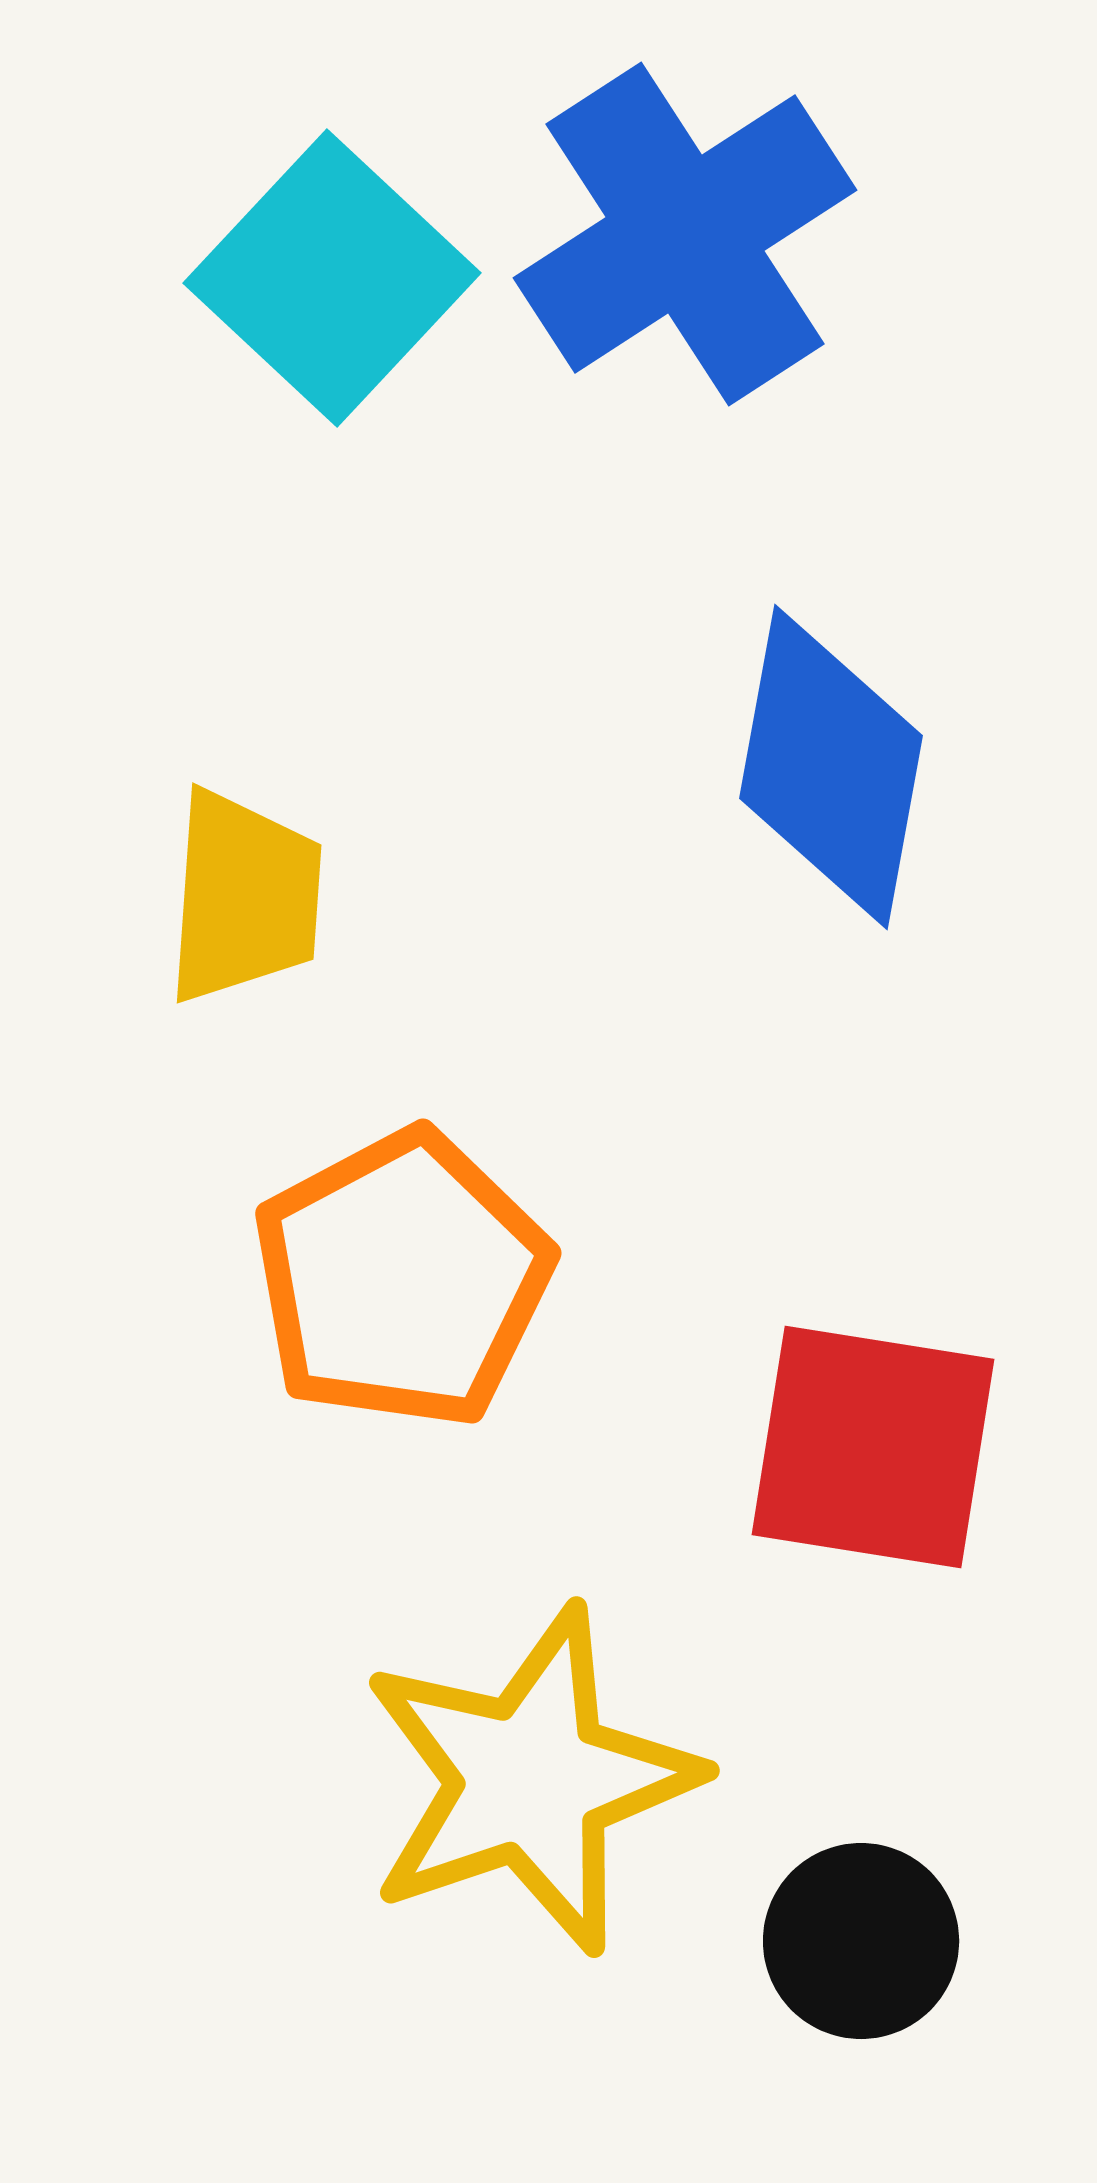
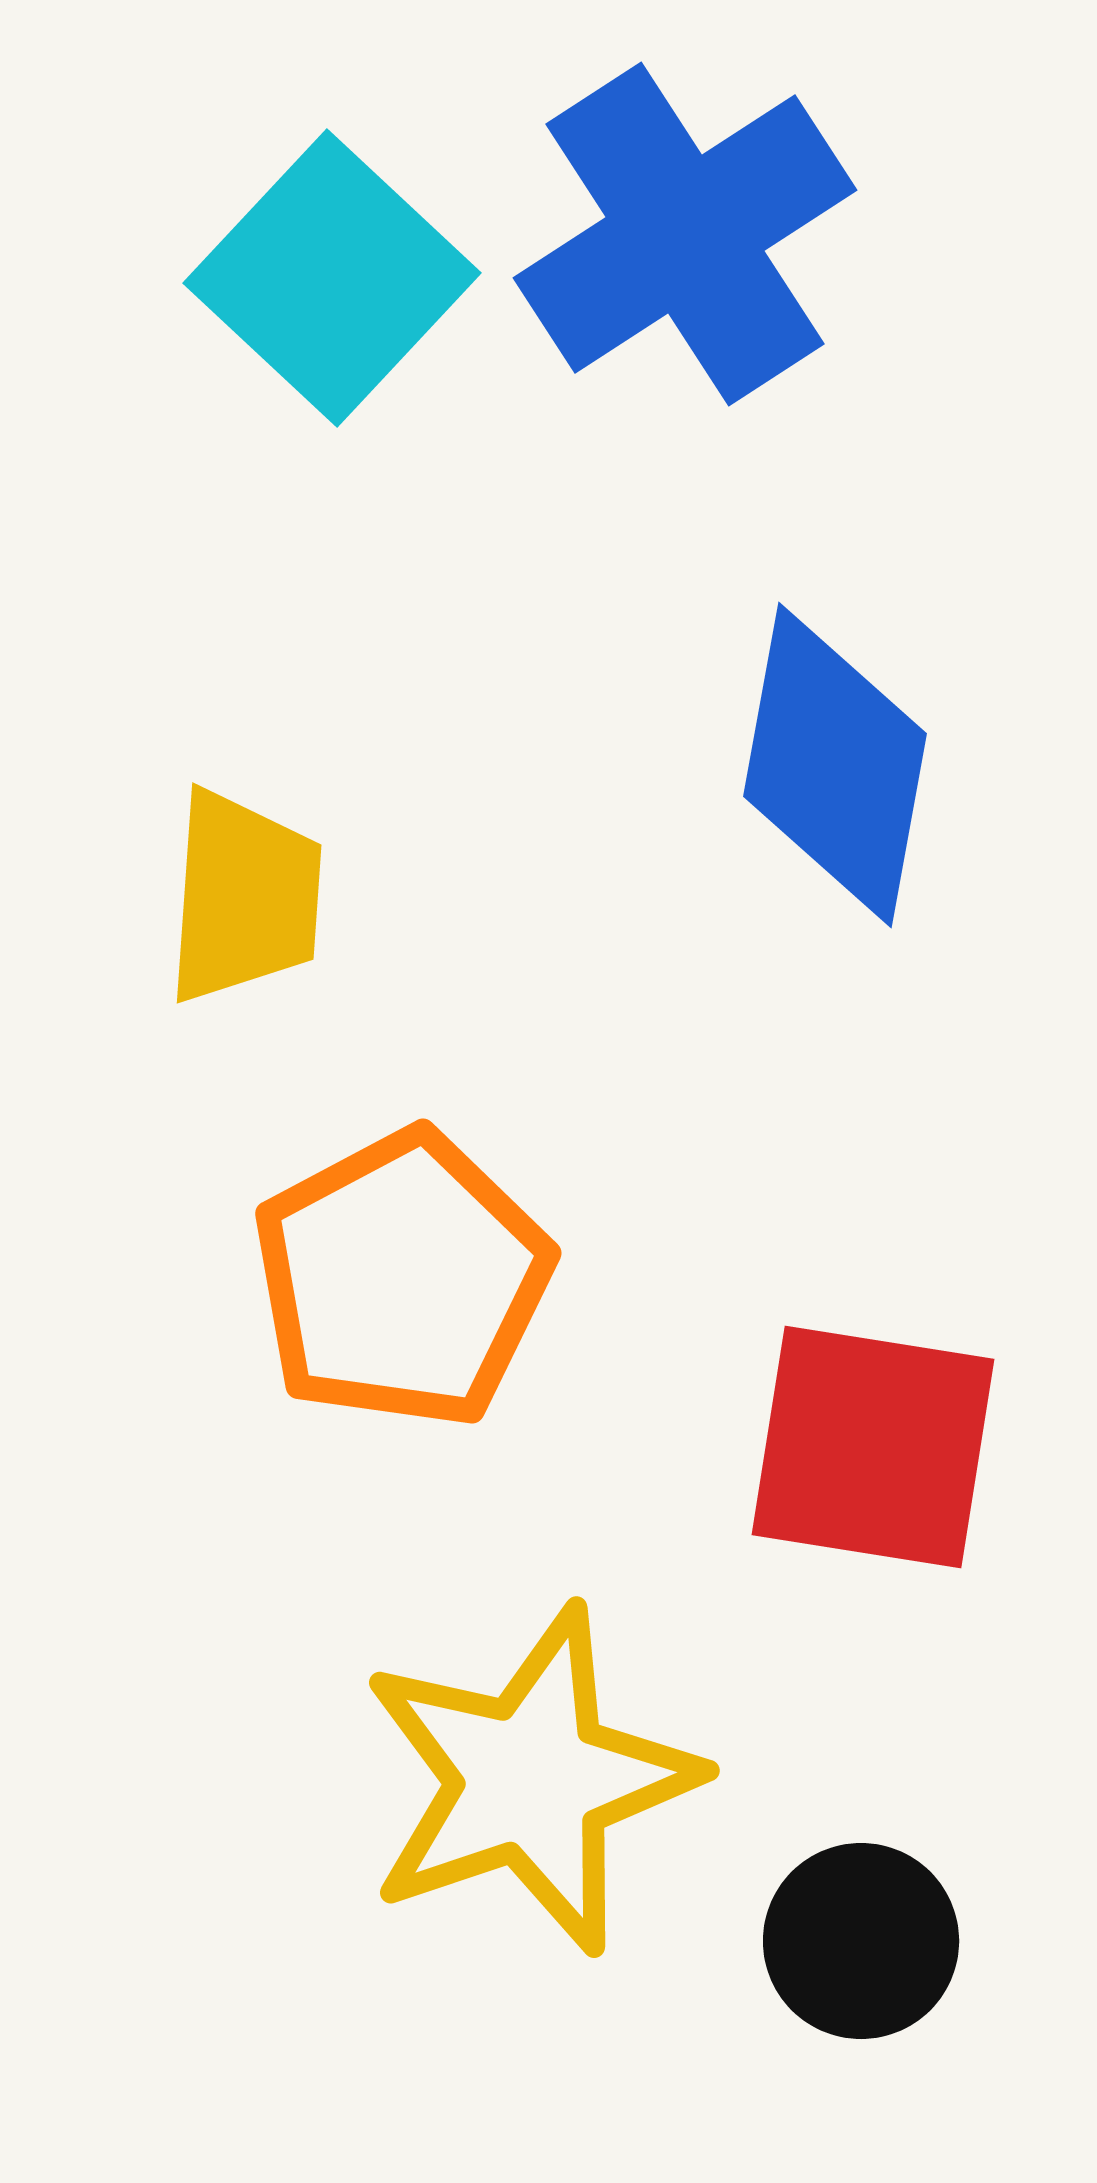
blue diamond: moved 4 px right, 2 px up
